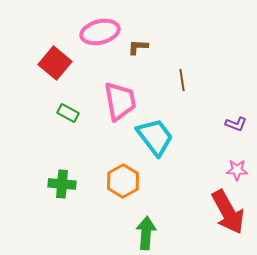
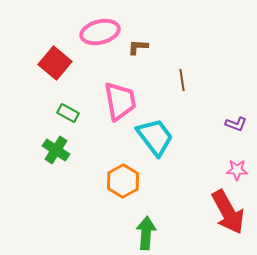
green cross: moved 6 px left, 34 px up; rotated 28 degrees clockwise
